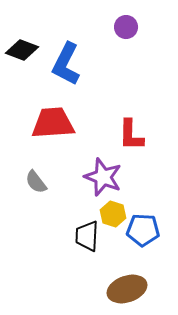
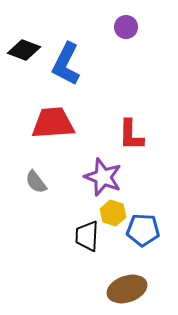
black diamond: moved 2 px right
yellow hexagon: moved 1 px up
